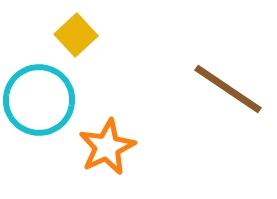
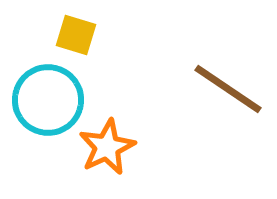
yellow square: rotated 30 degrees counterclockwise
cyan circle: moved 9 px right
